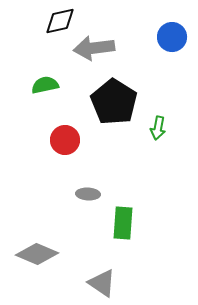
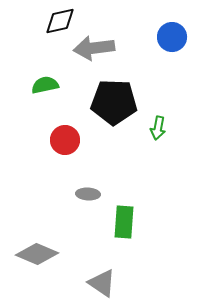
black pentagon: rotated 30 degrees counterclockwise
green rectangle: moved 1 px right, 1 px up
